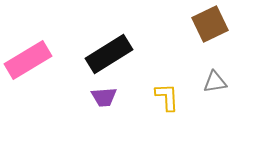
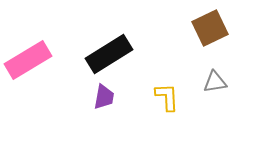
brown square: moved 4 px down
purple trapezoid: rotated 76 degrees counterclockwise
